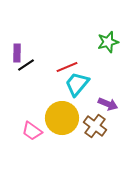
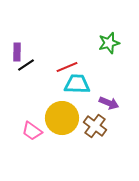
green star: moved 1 px right, 1 px down
purple rectangle: moved 1 px up
cyan trapezoid: rotated 52 degrees clockwise
purple arrow: moved 1 px right, 1 px up
